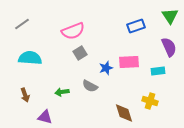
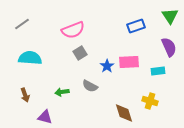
pink semicircle: moved 1 px up
blue star: moved 1 px right, 2 px up; rotated 16 degrees counterclockwise
